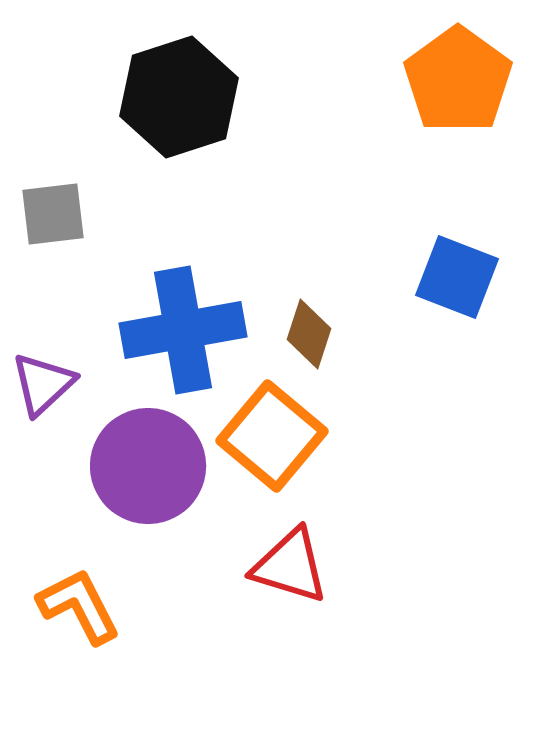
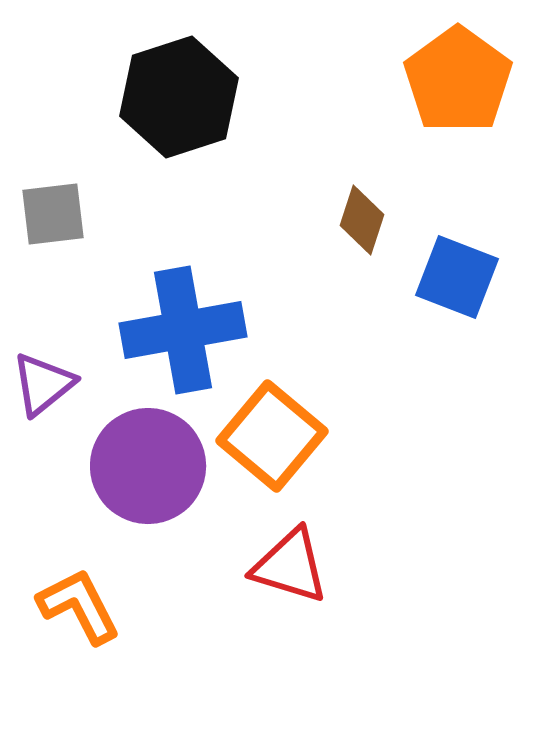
brown diamond: moved 53 px right, 114 px up
purple triangle: rotated 4 degrees clockwise
